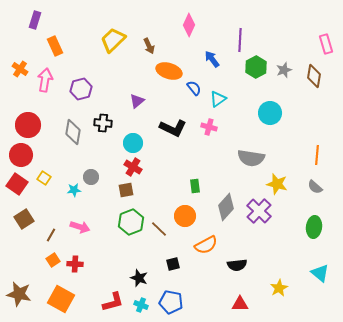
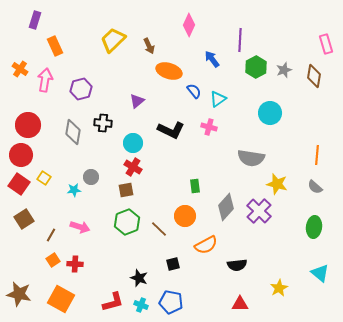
blue semicircle at (194, 88): moved 3 px down
black L-shape at (173, 128): moved 2 px left, 2 px down
red square at (17, 184): moved 2 px right
green hexagon at (131, 222): moved 4 px left
